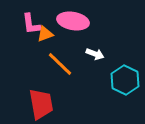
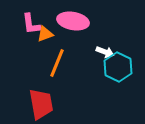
white arrow: moved 10 px right, 2 px up
orange line: moved 3 px left, 1 px up; rotated 68 degrees clockwise
cyan hexagon: moved 7 px left, 13 px up
